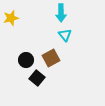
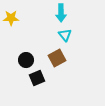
yellow star: rotated 14 degrees clockwise
brown square: moved 6 px right
black square: rotated 28 degrees clockwise
